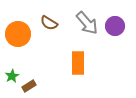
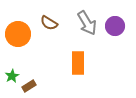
gray arrow: rotated 10 degrees clockwise
